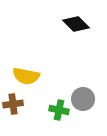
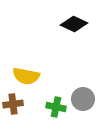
black diamond: moved 2 px left; rotated 20 degrees counterclockwise
green cross: moved 3 px left, 3 px up
